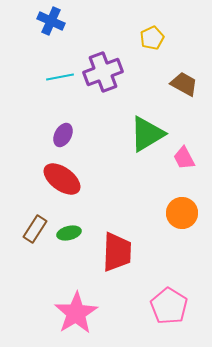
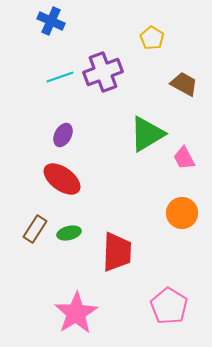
yellow pentagon: rotated 15 degrees counterclockwise
cyan line: rotated 8 degrees counterclockwise
